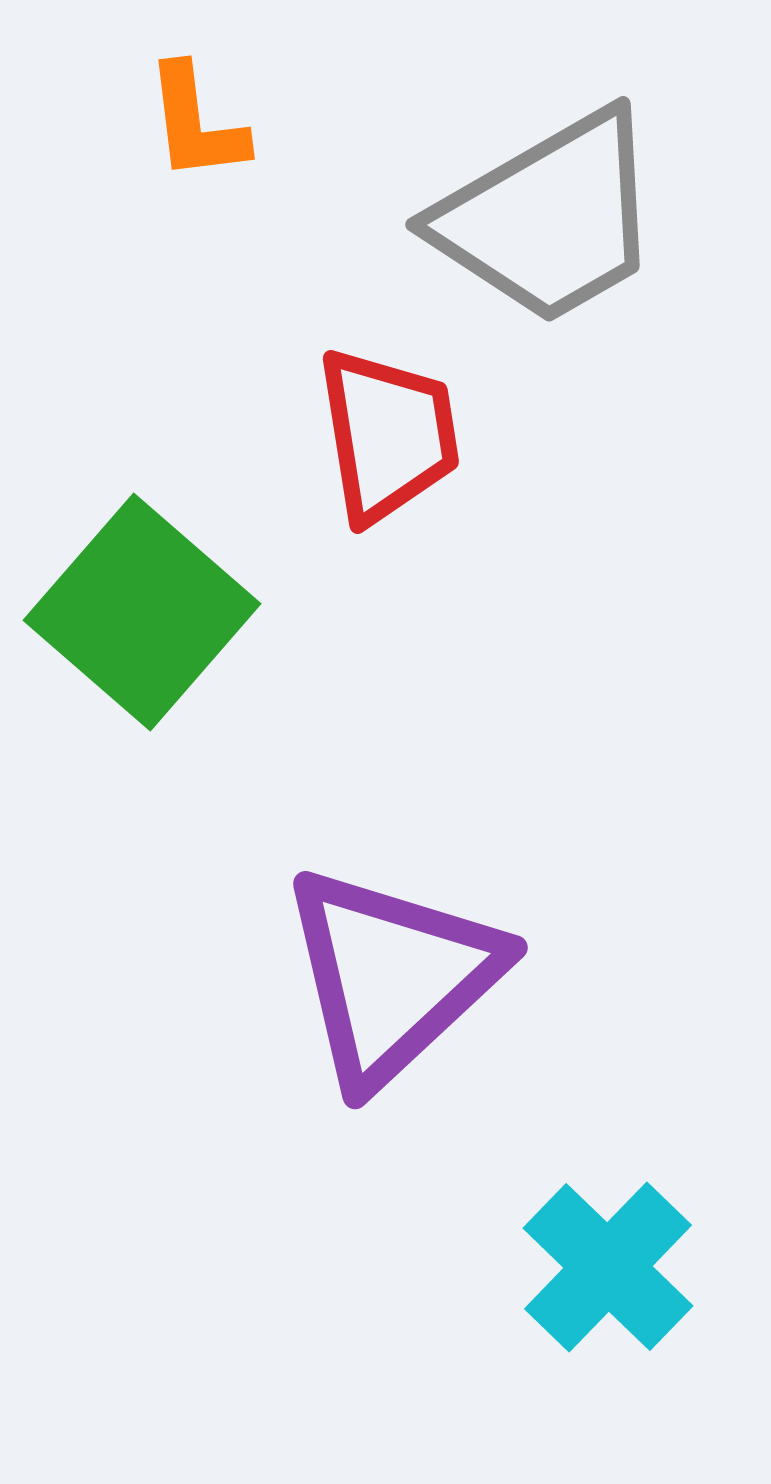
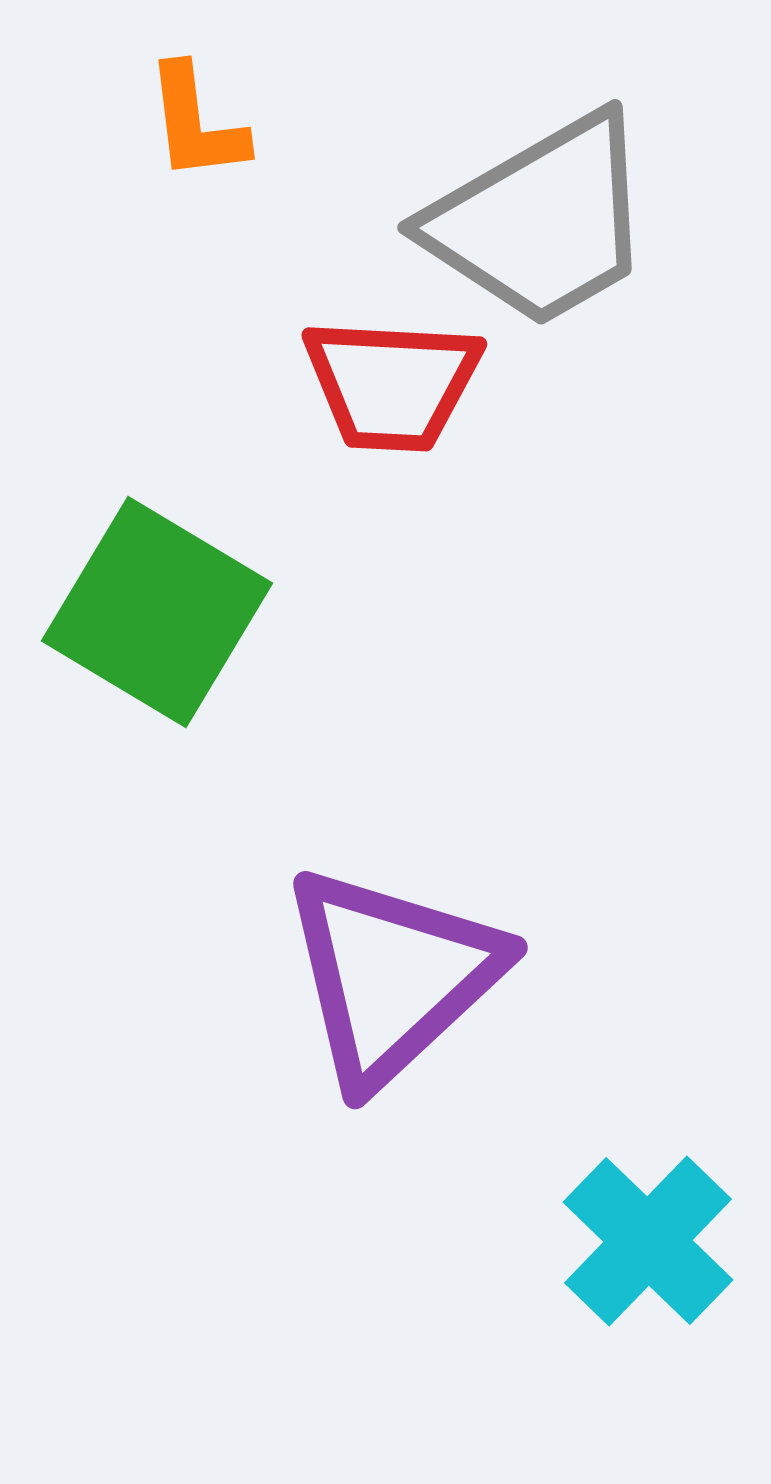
gray trapezoid: moved 8 px left, 3 px down
red trapezoid: moved 4 px right, 51 px up; rotated 102 degrees clockwise
green square: moved 15 px right; rotated 10 degrees counterclockwise
cyan cross: moved 40 px right, 26 px up
